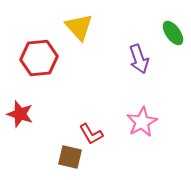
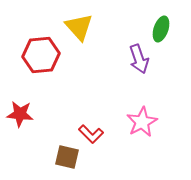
green ellipse: moved 12 px left, 4 px up; rotated 55 degrees clockwise
red hexagon: moved 2 px right, 3 px up
red star: rotated 12 degrees counterclockwise
red L-shape: rotated 15 degrees counterclockwise
brown square: moved 3 px left
